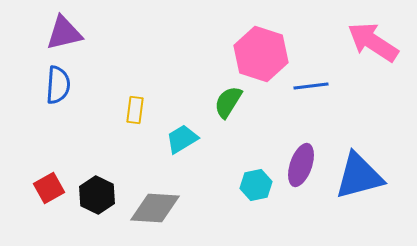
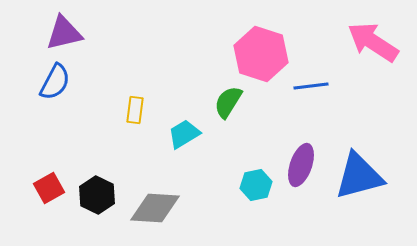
blue semicircle: moved 3 px left, 3 px up; rotated 24 degrees clockwise
cyan trapezoid: moved 2 px right, 5 px up
